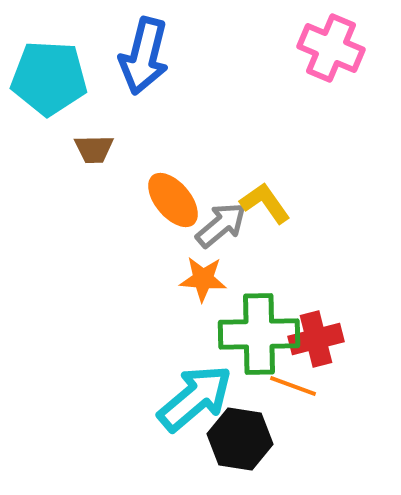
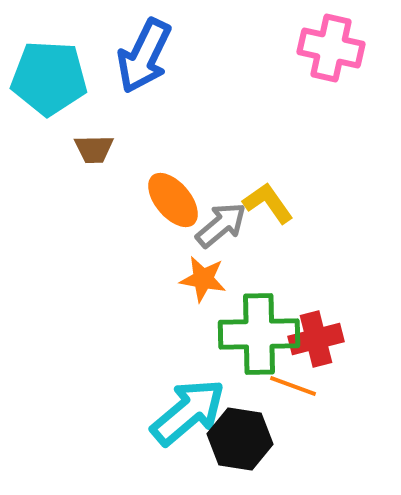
pink cross: rotated 10 degrees counterclockwise
blue arrow: rotated 12 degrees clockwise
yellow L-shape: moved 3 px right
orange star: rotated 6 degrees clockwise
cyan arrow: moved 7 px left, 14 px down
